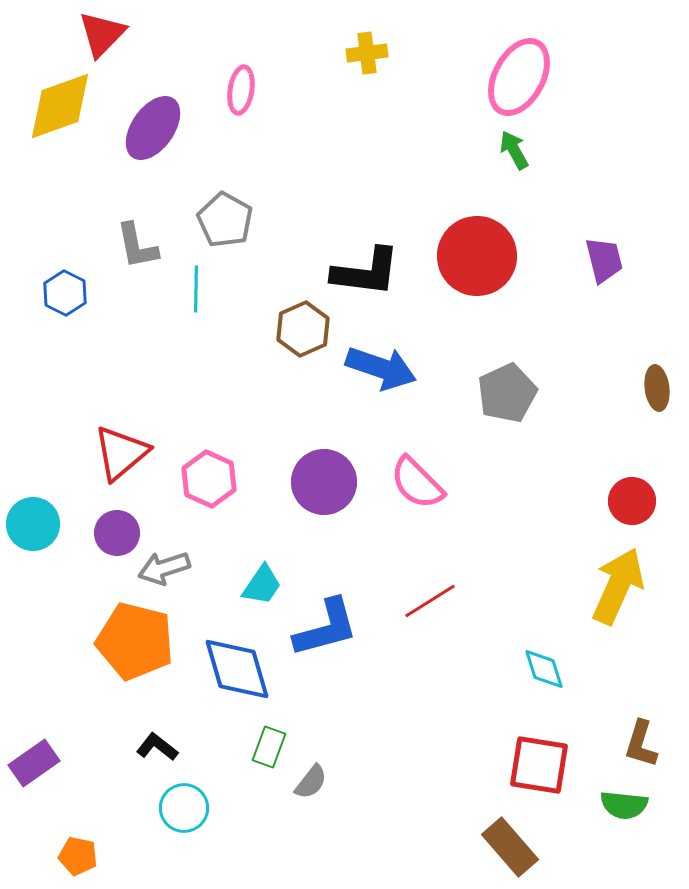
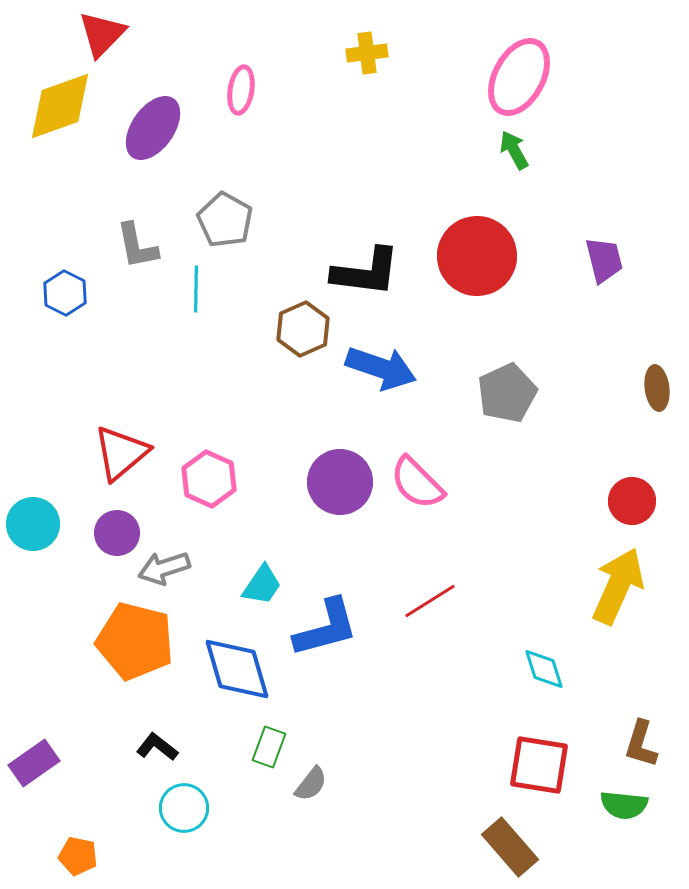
purple circle at (324, 482): moved 16 px right
gray semicircle at (311, 782): moved 2 px down
